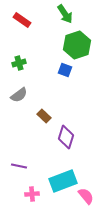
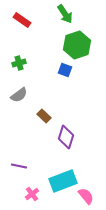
pink cross: rotated 32 degrees counterclockwise
